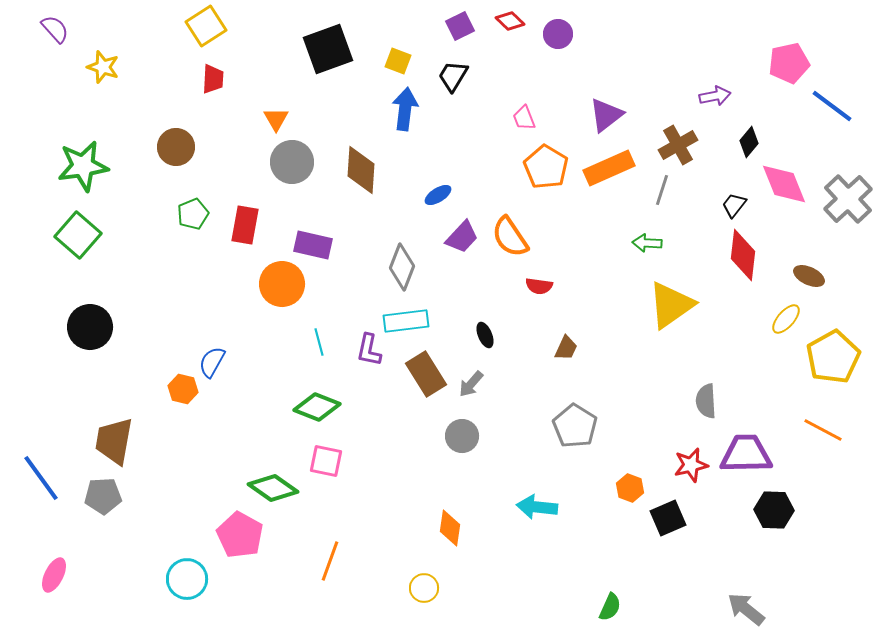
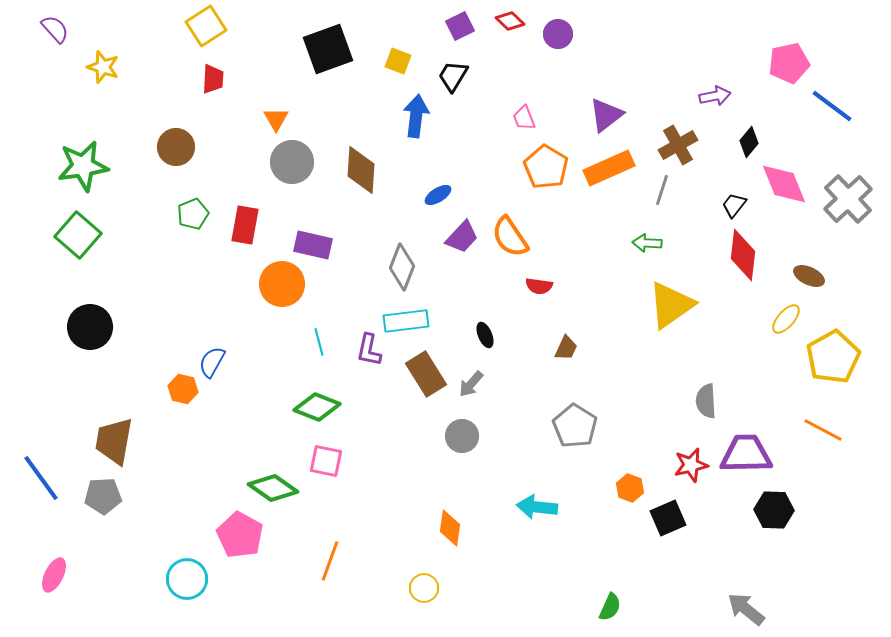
blue arrow at (405, 109): moved 11 px right, 7 px down
